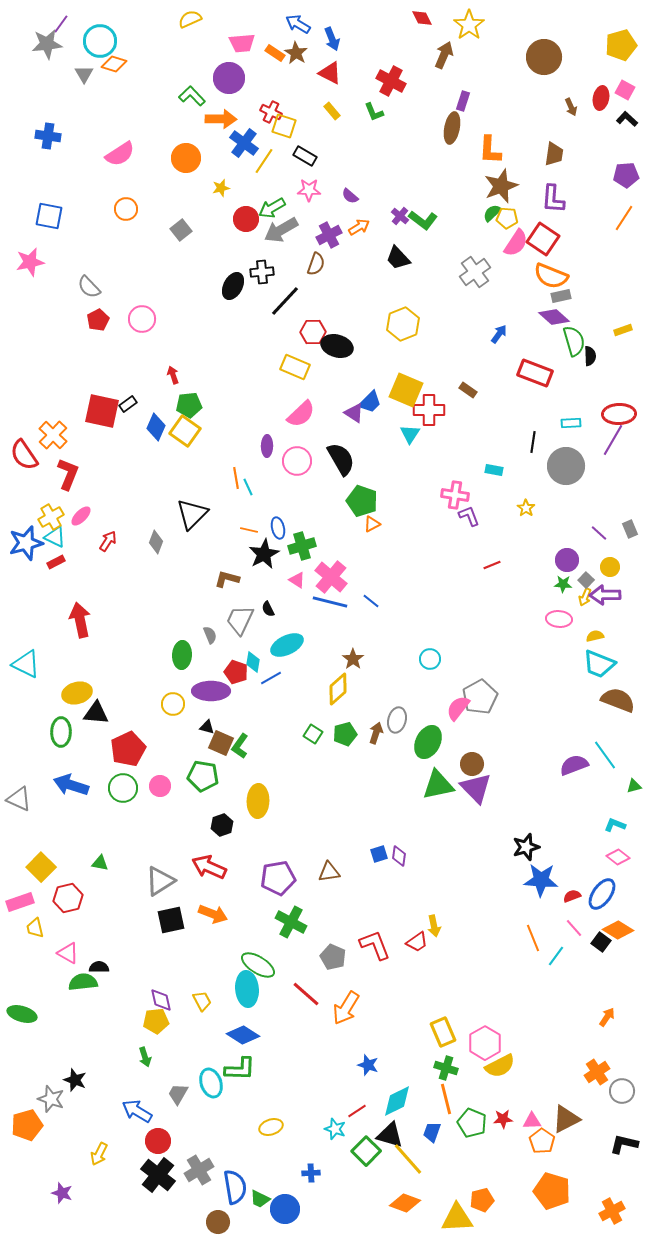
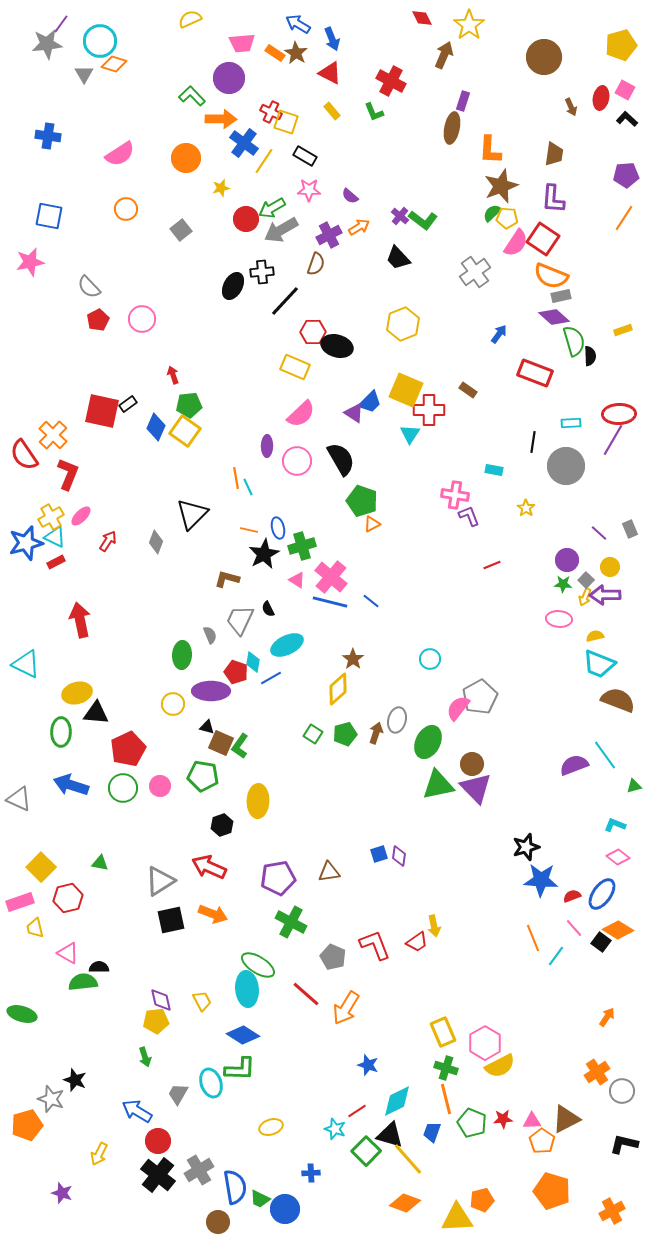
yellow square at (284, 126): moved 2 px right, 4 px up
